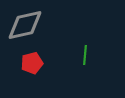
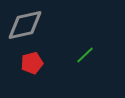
green line: rotated 42 degrees clockwise
